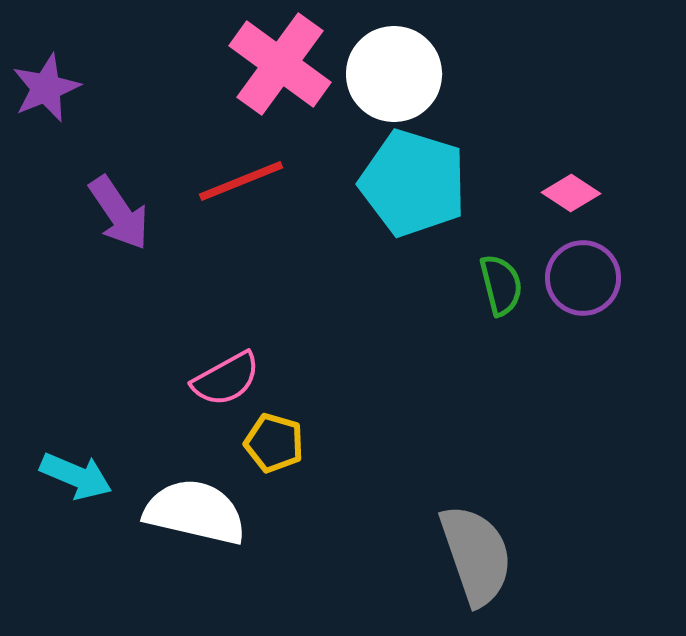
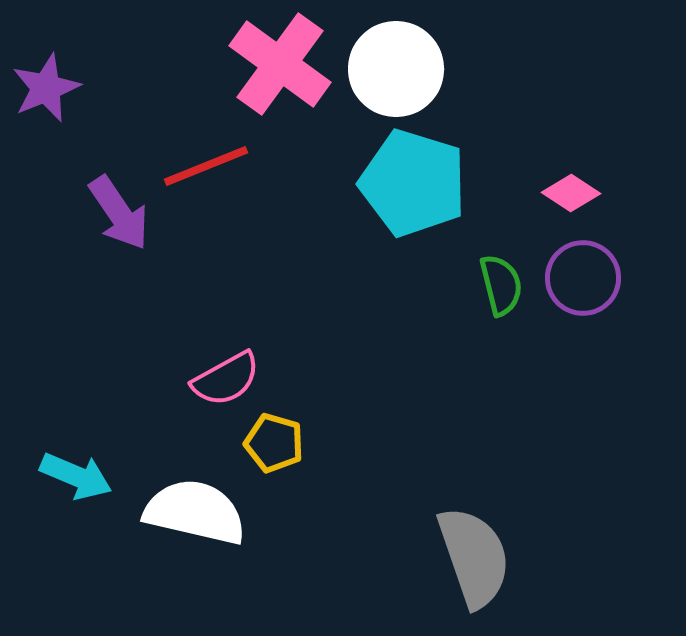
white circle: moved 2 px right, 5 px up
red line: moved 35 px left, 15 px up
gray semicircle: moved 2 px left, 2 px down
